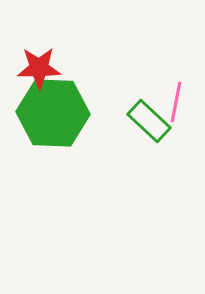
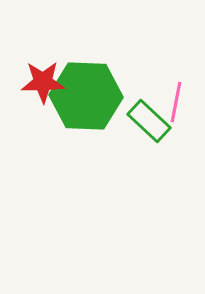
red star: moved 4 px right, 14 px down
green hexagon: moved 33 px right, 17 px up
